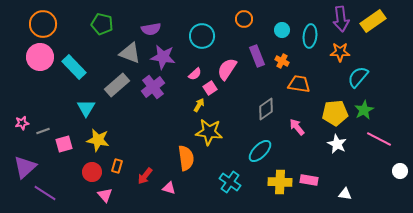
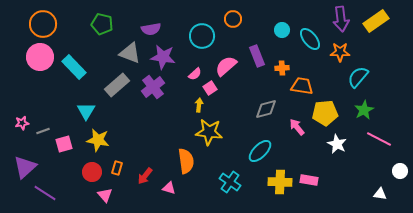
orange circle at (244, 19): moved 11 px left
yellow rectangle at (373, 21): moved 3 px right
cyan ellipse at (310, 36): moved 3 px down; rotated 45 degrees counterclockwise
orange cross at (282, 61): moved 7 px down; rotated 32 degrees counterclockwise
pink semicircle at (227, 69): moved 1 px left, 3 px up; rotated 15 degrees clockwise
orange trapezoid at (299, 84): moved 3 px right, 2 px down
yellow arrow at (199, 105): rotated 24 degrees counterclockwise
cyan triangle at (86, 108): moved 3 px down
gray diamond at (266, 109): rotated 20 degrees clockwise
yellow pentagon at (335, 113): moved 10 px left
orange semicircle at (186, 158): moved 3 px down
orange rectangle at (117, 166): moved 2 px down
white triangle at (345, 194): moved 35 px right
